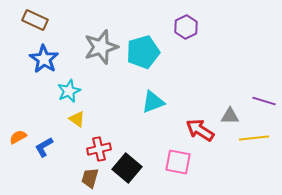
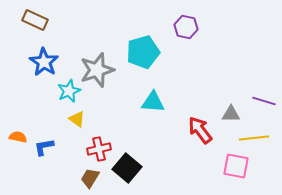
purple hexagon: rotated 20 degrees counterclockwise
gray star: moved 4 px left, 23 px down
blue star: moved 3 px down
cyan triangle: rotated 25 degrees clockwise
gray triangle: moved 1 px right, 2 px up
red arrow: rotated 20 degrees clockwise
orange semicircle: rotated 42 degrees clockwise
blue L-shape: rotated 20 degrees clockwise
pink square: moved 58 px right, 4 px down
brown trapezoid: rotated 15 degrees clockwise
